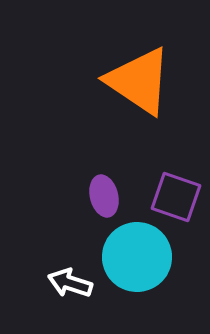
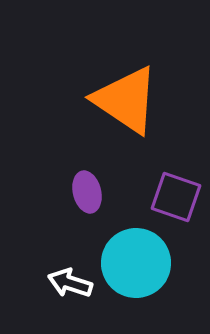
orange triangle: moved 13 px left, 19 px down
purple ellipse: moved 17 px left, 4 px up
cyan circle: moved 1 px left, 6 px down
